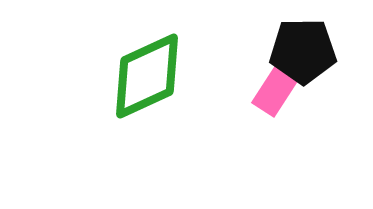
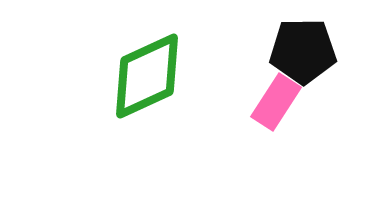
pink rectangle: moved 1 px left, 14 px down
